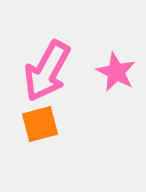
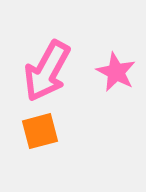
orange square: moved 7 px down
